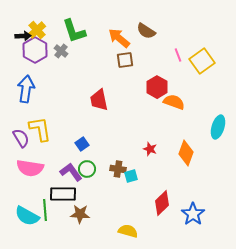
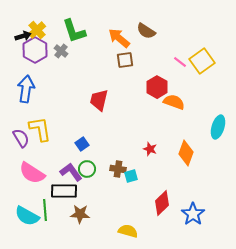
black arrow: rotated 14 degrees counterclockwise
pink line: moved 2 px right, 7 px down; rotated 32 degrees counterclockwise
red trapezoid: rotated 25 degrees clockwise
pink semicircle: moved 2 px right, 5 px down; rotated 24 degrees clockwise
black rectangle: moved 1 px right, 3 px up
